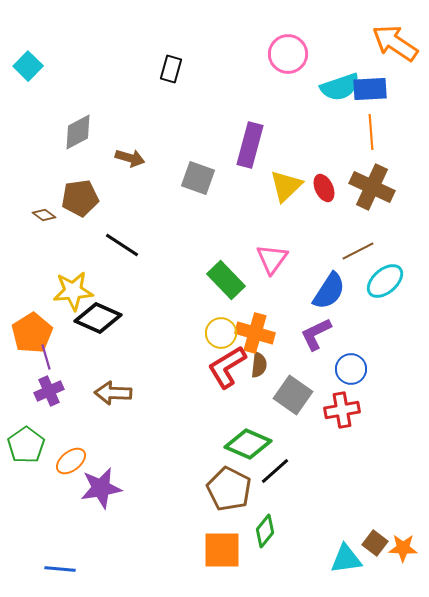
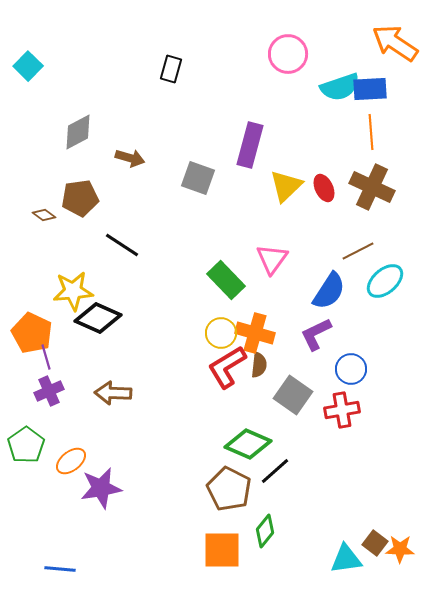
orange pentagon at (32, 333): rotated 15 degrees counterclockwise
orange star at (403, 548): moved 3 px left, 1 px down
